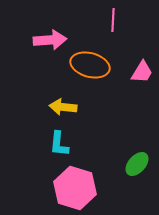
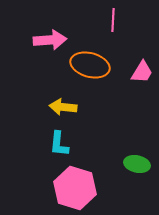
green ellipse: rotated 60 degrees clockwise
